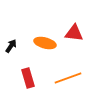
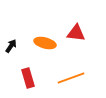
red triangle: moved 2 px right
orange line: moved 3 px right
